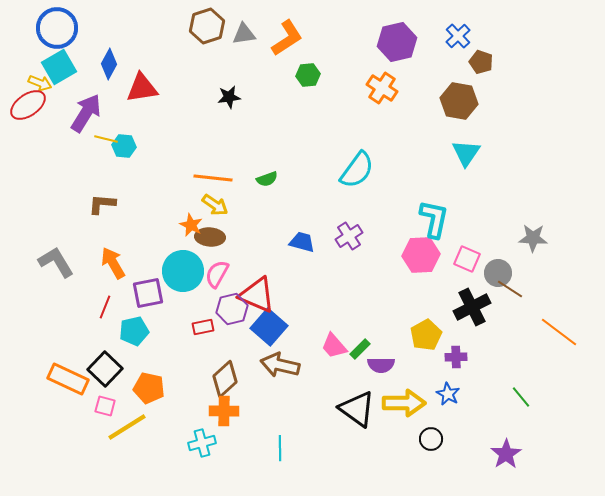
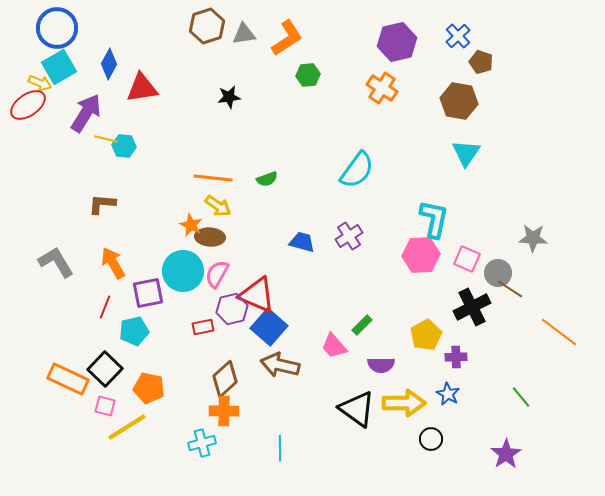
yellow arrow at (215, 205): moved 3 px right, 1 px down
green rectangle at (360, 349): moved 2 px right, 24 px up
